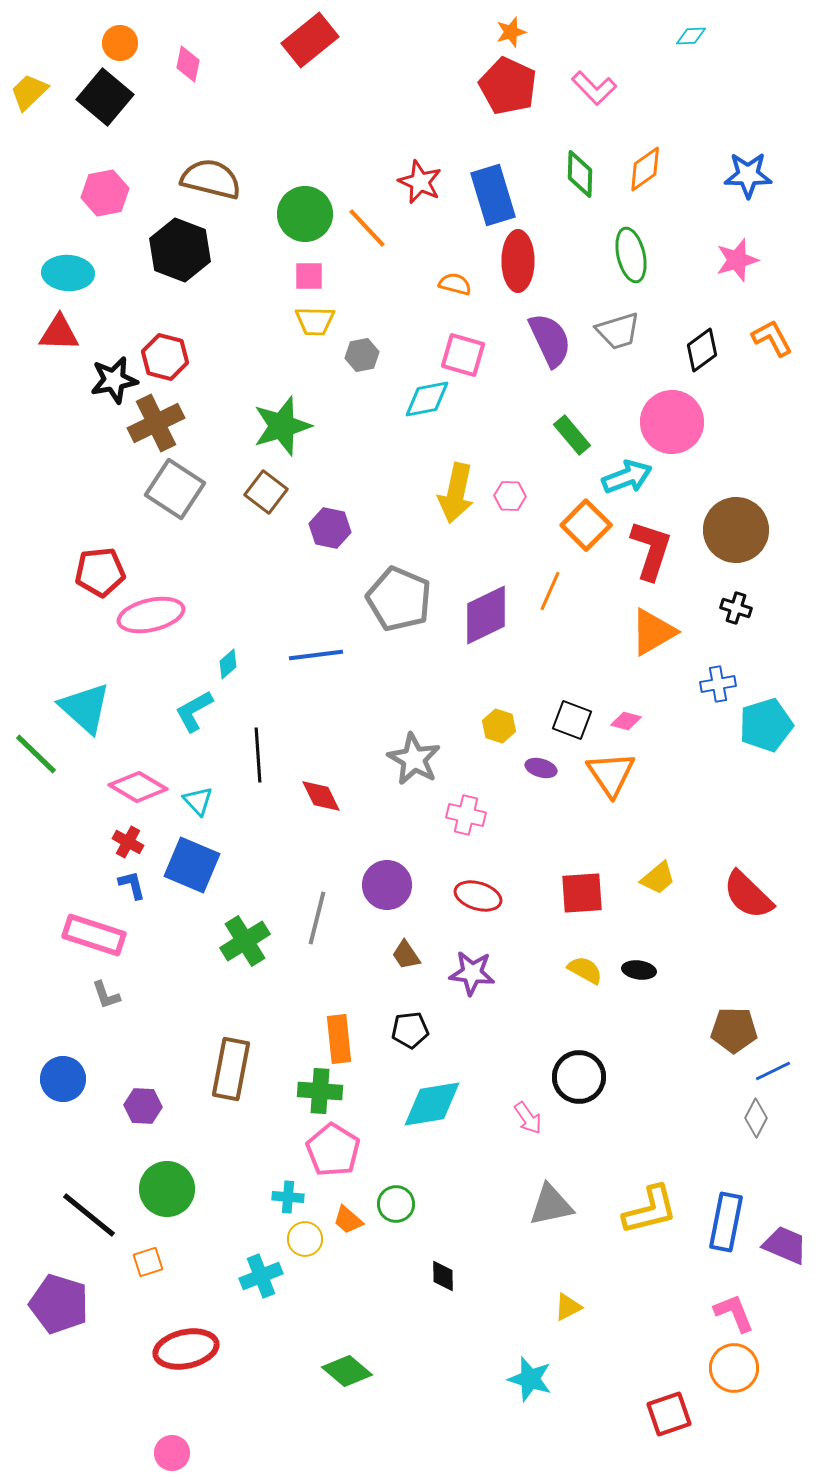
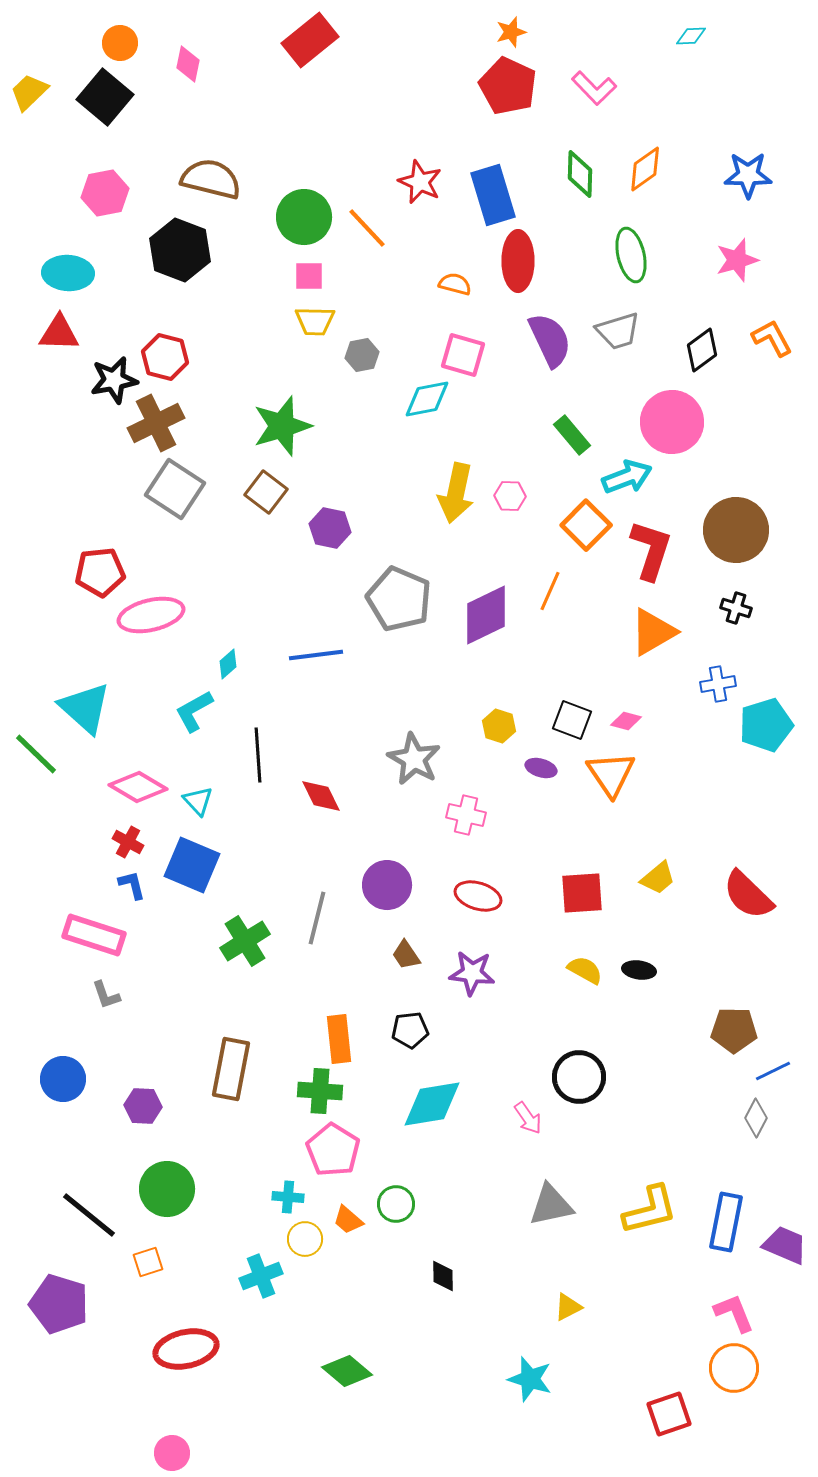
green circle at (305, 214): moved 1 px left, 3 px down
